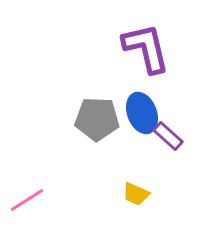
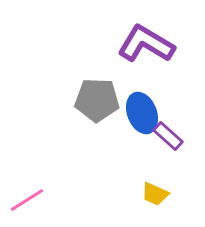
purple L-shape: moved 4 px up; rotated 46 degrees counterclockwise
gray pentagon: moved 19 px up
yellow trapezoid: moved 19 px right
